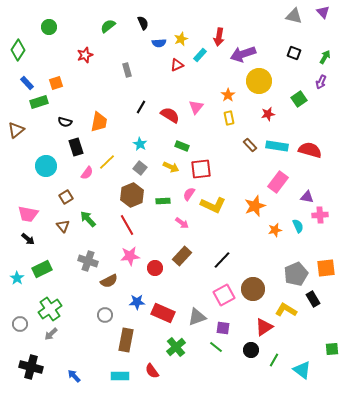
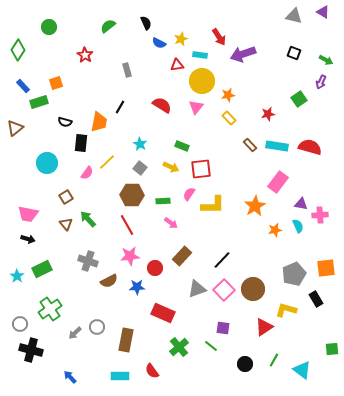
purple triangle at (323, 12): rotated 16 degrees counterclockwise
black semicircle at (143, 23): moved 3 px right
red arrow at (219, 37): rotated 42 degrees counterclockwise
blue semicircle at (159, 43): rotated 32 degrees clockwise
red star at (85, 55): rotated 21 degrees counterclockwise
cyan rectangle at (200, 55): rotated 56 degrees clockwise
green arrow at (325, 57): moved 1 px right, 3 px down; rotated 88 degrees clockwise
red triangle at (177, 65): rotated 16 degrees clockwise
yellow circle at (259, 81): moved 57 px left
blue rectangle at (27, 83): moved 4 px left, 3 px down
orange star at (228, 95): rotated 24 degrees clockwise
black line at (141, 107): moved 21 px left
red semicircle at (170, 115): moved 8 px left, 10 px up
yellow rectangle at (229, 118): rotated 32 degrees counterclockwise
brown triangle at (16, 130): moved 1 px left, 2 px up
black rectangle at (76, 147): moved 5 px right, 4 px up; rotated 24 degrees clockwise
red semicircle at (310, 150): moved 3 px up
cyan circle at (46, 166): moved 1 px right, 3 px up
brown hexagon at (132, 195): rotated 25 degrees clockwise
purple triangle at (307, 197): moved 6 px left, 7 px down
yellow L-shape at (213, 205): rotated 25 degrees counterclockwise
orange star at (255, 206): rotated 10 degrees counterclockwise
pink arrow at (182, 223): moved 11 px left
brown triangle at (63, 226): moved 3 px right, 2 px up
black arrow at (28, 239): rotated 24 degrees counterclockwise
gray pentagon at (296, 274): moved 2 px left
cyan star at (17, 278): moved 2 px up
pink square at (224, 295): moved 5 px up; rotated 15 degrees counterclockwise
black rectangle at (313, 299): moved 3 px right
blue star at (137, 302): moved 15 px up
yellow L-shape at (286, 310): rotated 15 degrees counterclockwise
gray circle at (105, 315): moved 8 px left, 12 px down
gray triangle at (197, 317): moved 28 px up
gray arrow at (51, 334): moved 24 px right, 1 px up
green cross at (176, 347): moved 3 px right
green line at (216, 347): moved 5 px left, 1 px up
black circle at (251, 350): moved 6 px left, 14 px down
black cross at (31, 367): moved 17 px up
blue arrow at (74, 376): moved 4 px left, 1 px down
